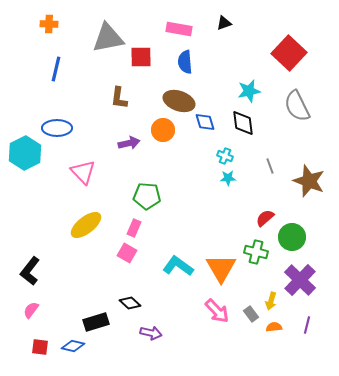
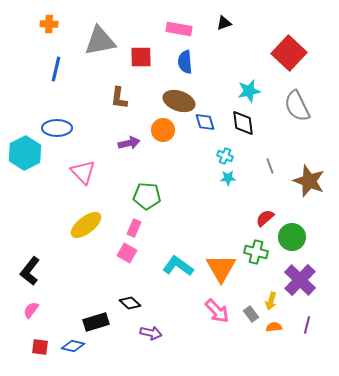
gray triangle at (108, 38): moved 8 px left, 3 px down
